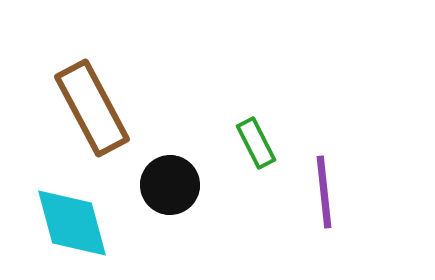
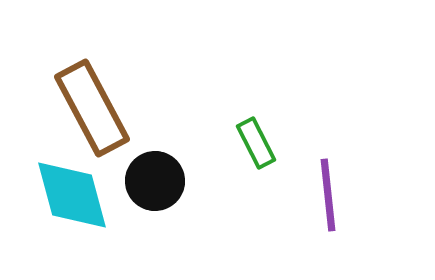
black circle: moved 15 px left, 4 px up
purple line: moved 4 px right, 3 px down
cyan diamond: moved 28 px up
